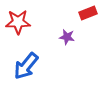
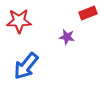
red star: moved 1 px right, 1 px up
